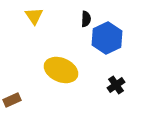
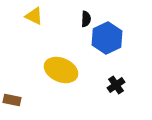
yellow triangle: rotated 30 degrees counterclockwise
brown rectangle: rotated 36 degrees clockwise
